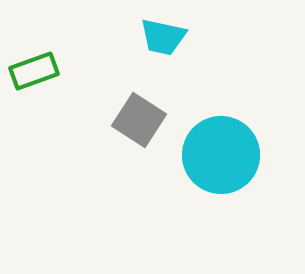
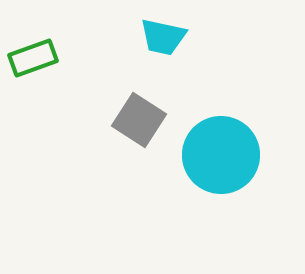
green rectangle: moved 1 px left, 13 px up
